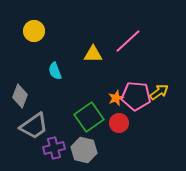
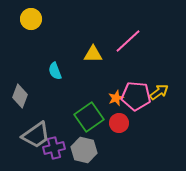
yellow circle: moved 3 px left, 12 px up
gray trapezoid: moved 2 px right, 9 px down
